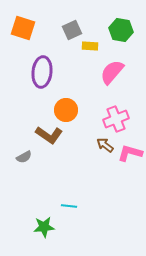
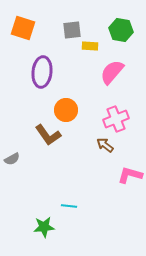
gray square: rotated 18 degrees clockwise
brown L-shape: moved 1 px left; rotated 20 degrees clockwise
pink L-shape: moved 22 px down
gray semicircle: moved 12 px left, 2 px down
